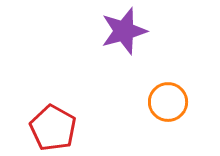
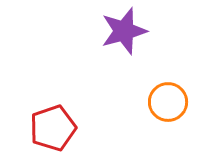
red pentagon: rotated 24 degrees clockwise
